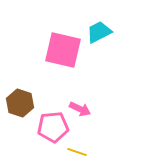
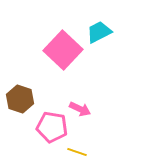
pink square: rotated 30 degrees clockwise
brown hexagon: moved 4 px up
pink pentagon: moved 1 px left; rotated 16 degrees clockwise
